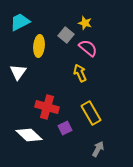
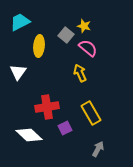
yellow star: moved 1 px left, 3 px down
red cross: rotated 25 degrees counterclockwise
